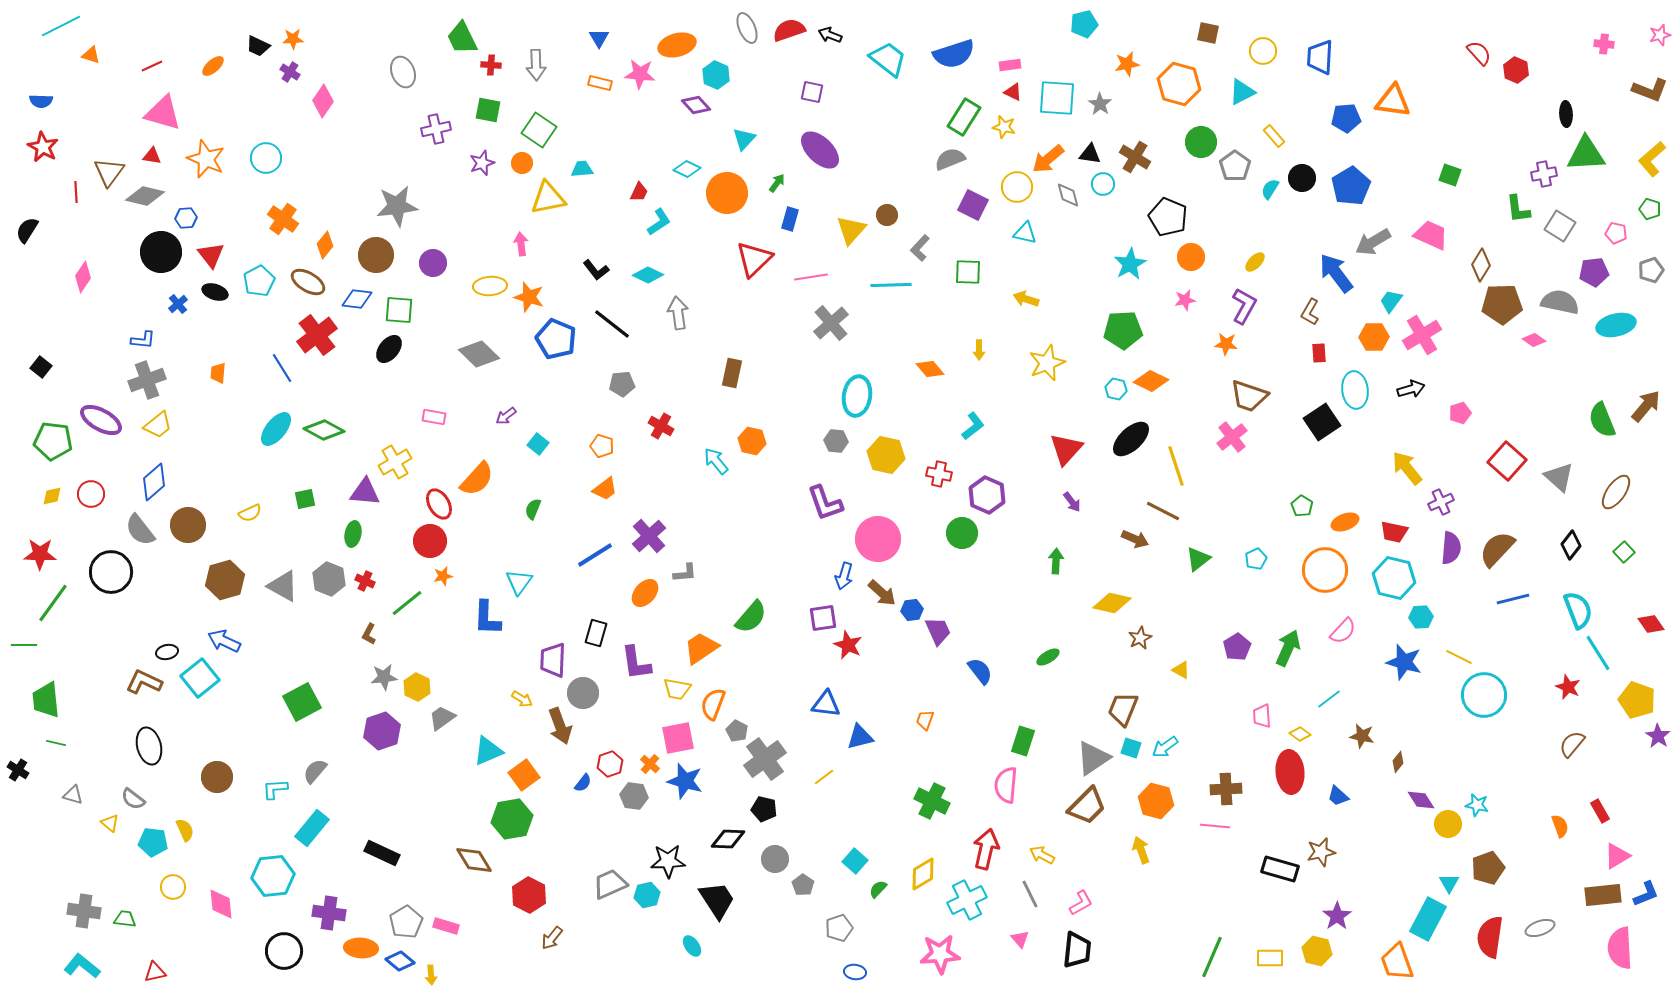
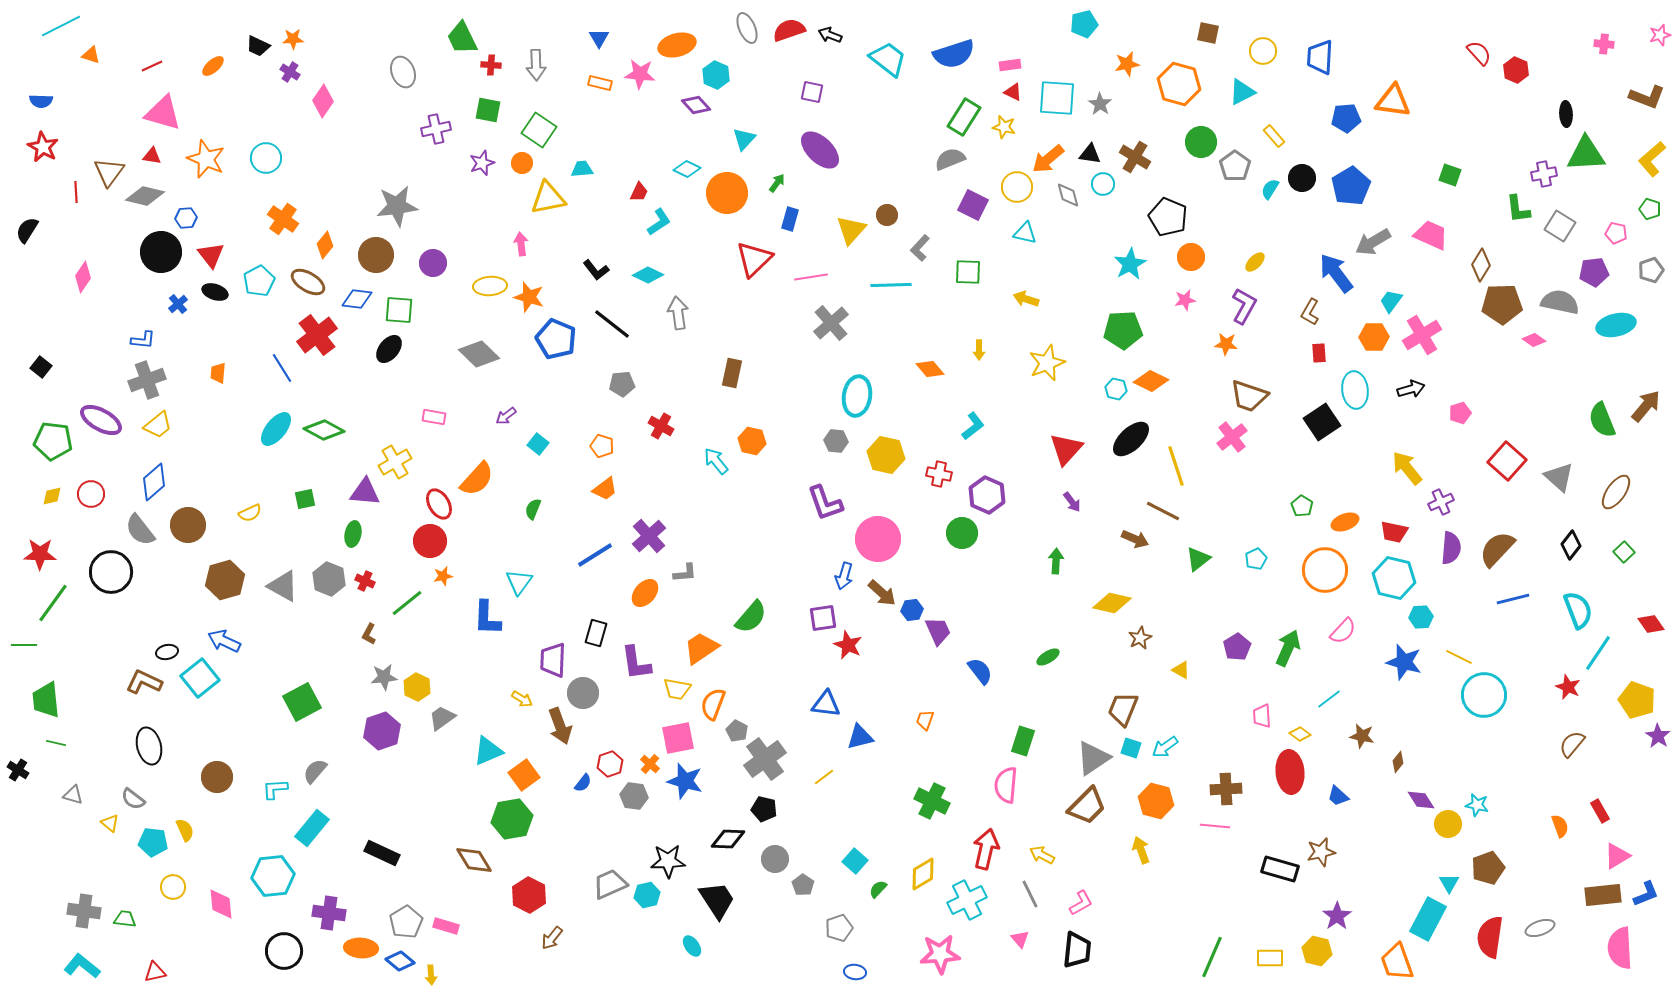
brown L-shape at (1650, 90): moved 3 px left, 7 px down
cyan line at (1598, 653): rotated 66 degrees clockwise
